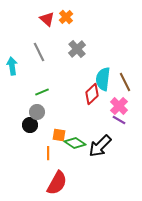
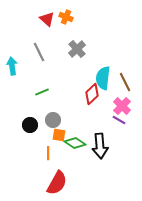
orange cross: rotated 24 degrees counterclockwise
cyan semicircle: moved 1 px up
pink cross: moved 3 px right
gray circle: moved 16 px right, 8 px down
black arrow: rotated 50 degrees counterclockwise
